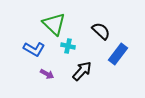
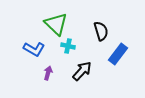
green triangle: moved 2 px right
black semicircle: rotated 30 degrees clockwise
purple arrow: moved 1 px right, 1 px up; rotated 104 degrees counterclockwise
